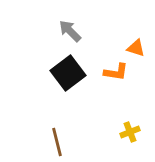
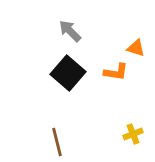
black square: rotated 12 degrees counterclockwise
yellow cross: moved 3 px right, 2 px down
